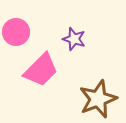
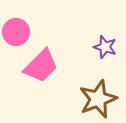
purple star: moved 31 px right, 8 px down
pink trapezoid: moved 4 px up
